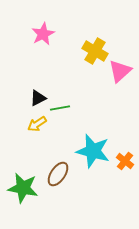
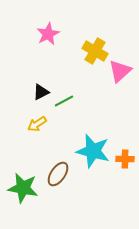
pink star: moved 5 px right
black triangle: moved 3 px right, 6 px up
green line: moved 4 px right, 7 px up; rotated 18 degrees counterclockwise
orange cross: moved 2 px up; rotated 36 degrees counterclockwise
